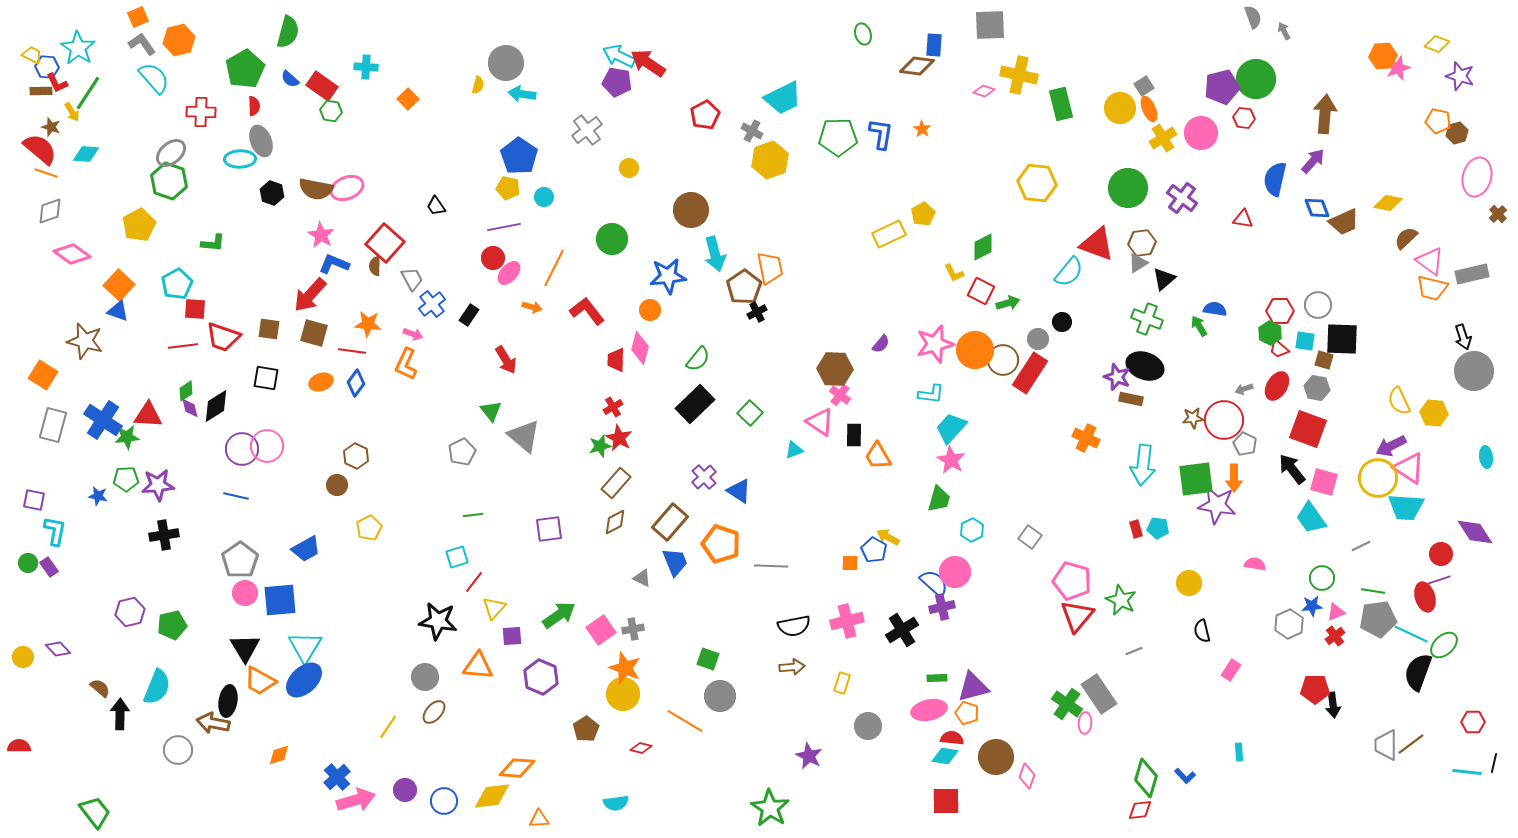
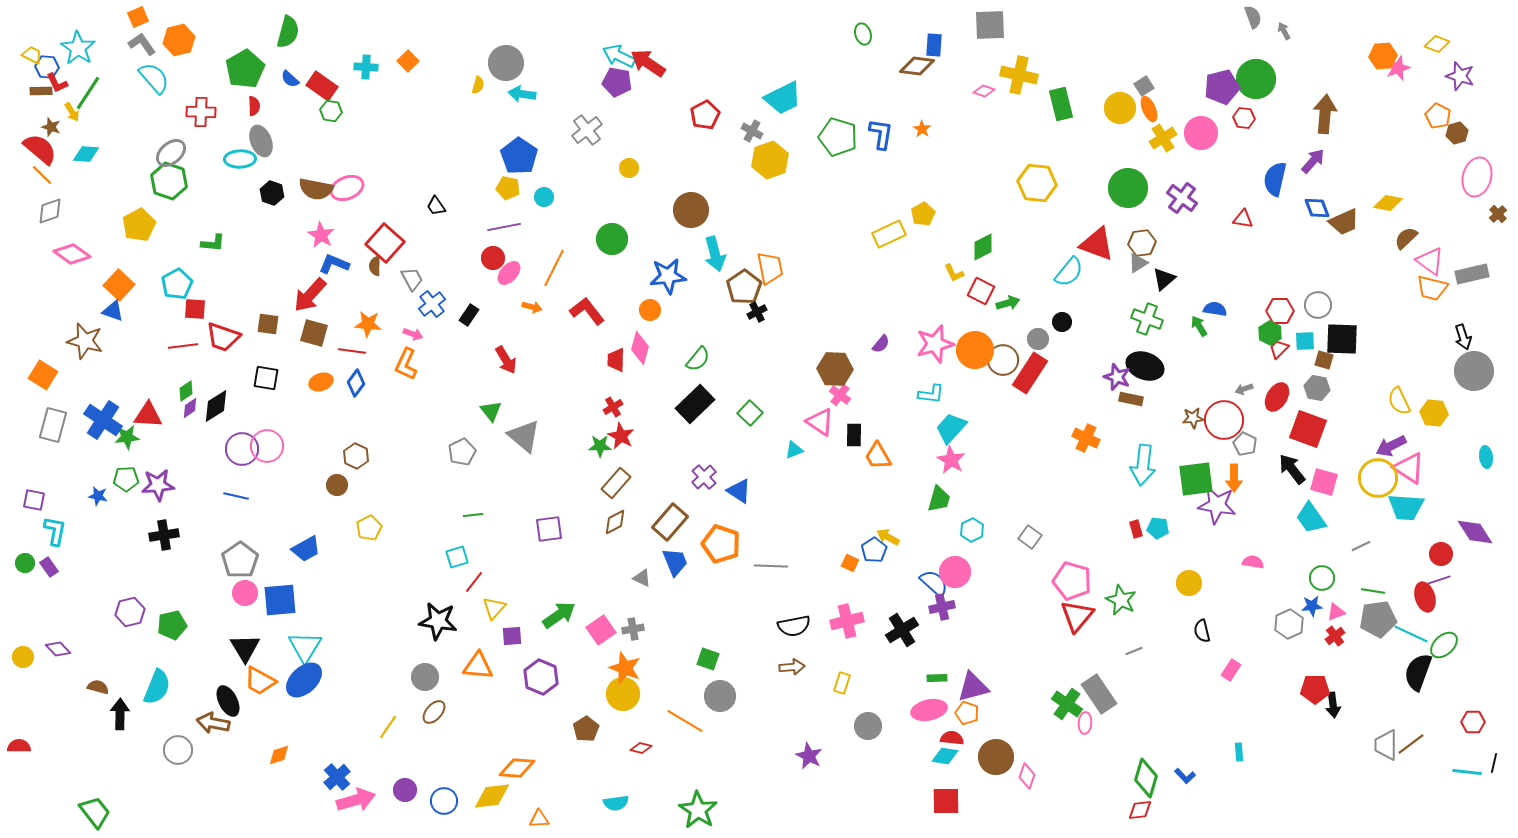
orange square at (408, 99): moved 38 px up
orange pentagon at (1438, 121): moved 5 px up; rotated 15 degrees clockwise
green pentagon at (838, 137): rotated 18 degrees clockwise
orange line at (46, 173): moved 4 px left, 2 px down; rotated 25 degrees clockwise
blue triangle at (118, 311): moved 5 px left
brown square at (269, 329): moved 1 px left, 5 px up
cyan square at (1305, 341): rotated 10 degrees counterclockwise
red trapezoid at (1279, 349): rotated 95 degrees clockwise
red ellipse at (1277, 386): moved 11 px down
purple diamond at (190, 408): rotated 70 degrees clockwise
red star at (619, 438): moved 2 px right, 2 px up
green star at (600, 446): rotated 15 degrees clockwise
blue pentagon at (874, 550): rotated 10 degrees clockwise
green circle at (28, 563): moved 3 px left
orange square at (850, 563): rotated 24 degrees clockwise
pink semicircle at (1255, 564): moved 2 px left, 2 px up
brown semicircle at (100, 688): moved 2 px left, 1 px up; rotated 25 degrees counterclockwise
black ellipse at (228, 701): rotated 36 degrees counterclockwise
green star at (770, 808): moved 72 px left, 2 px down
